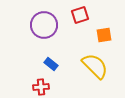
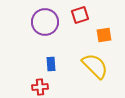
purple circle: moved 1 px right, 3 px up
blue rectangle: rotated 48 degrees clockwise
red cross: moved 1 px left
